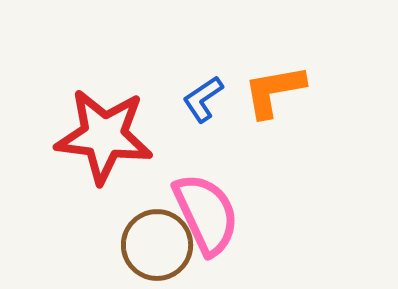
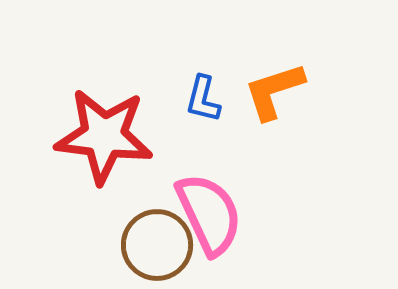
orange L-shape: rotated 8 degrees counterclockwise
blue L-shape: rotated 42 degrees counterclockwise
pink semicircle: moved 3 px right
